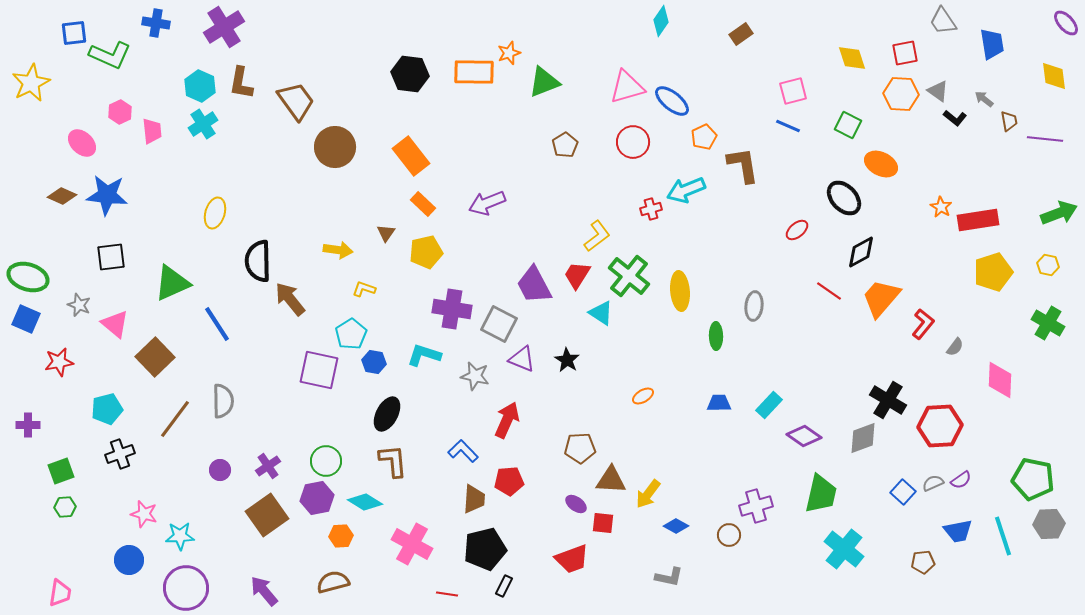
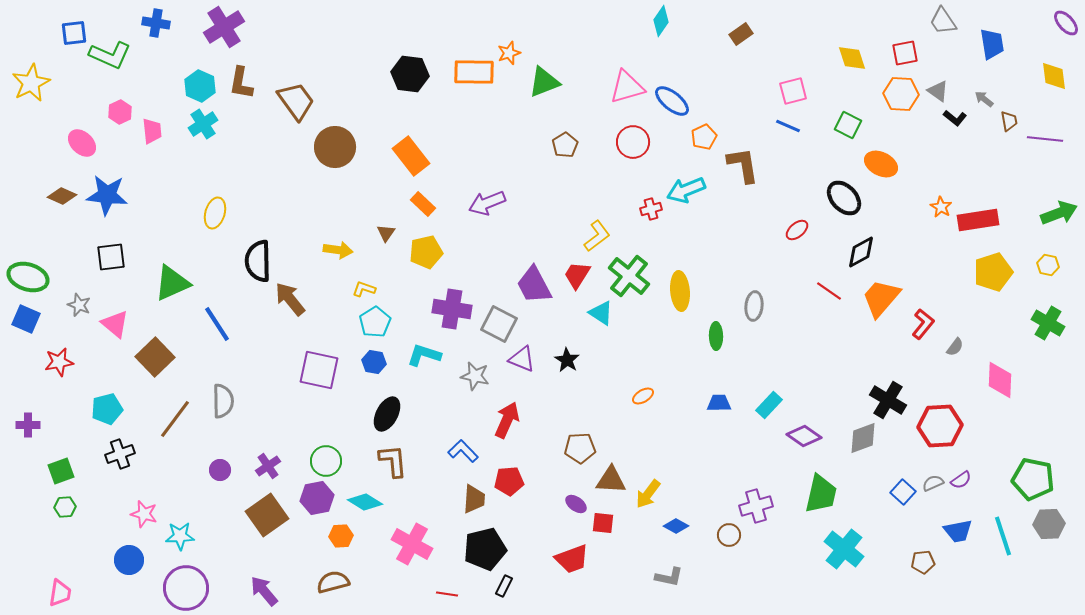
cyan pentagon at (351, 334): moved 24 px right, 12 px up
